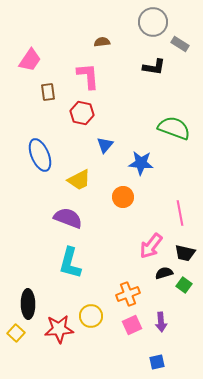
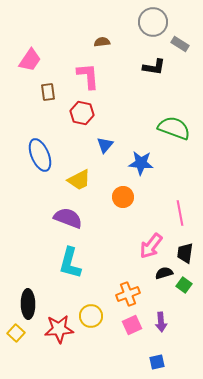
black trapezoid: rotated 85 degrees clockwise
